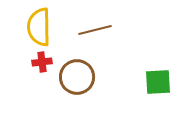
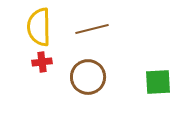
brown line: moved 3 px left, 1 px up
brown circle: moved 11 px right
